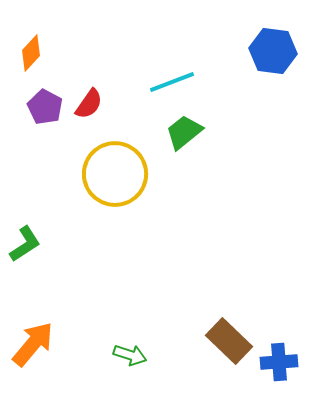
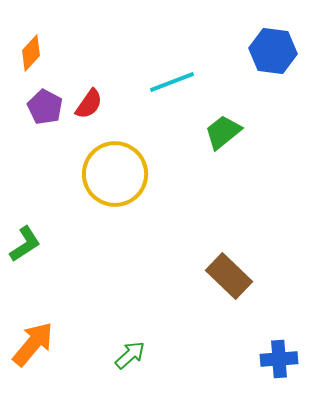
green trapezoid: moved 39 px right
brown rectangle: moved 65 px up
green arrow: rotated 60 degrees counterclockwise
blue cross: moved 3 px up
